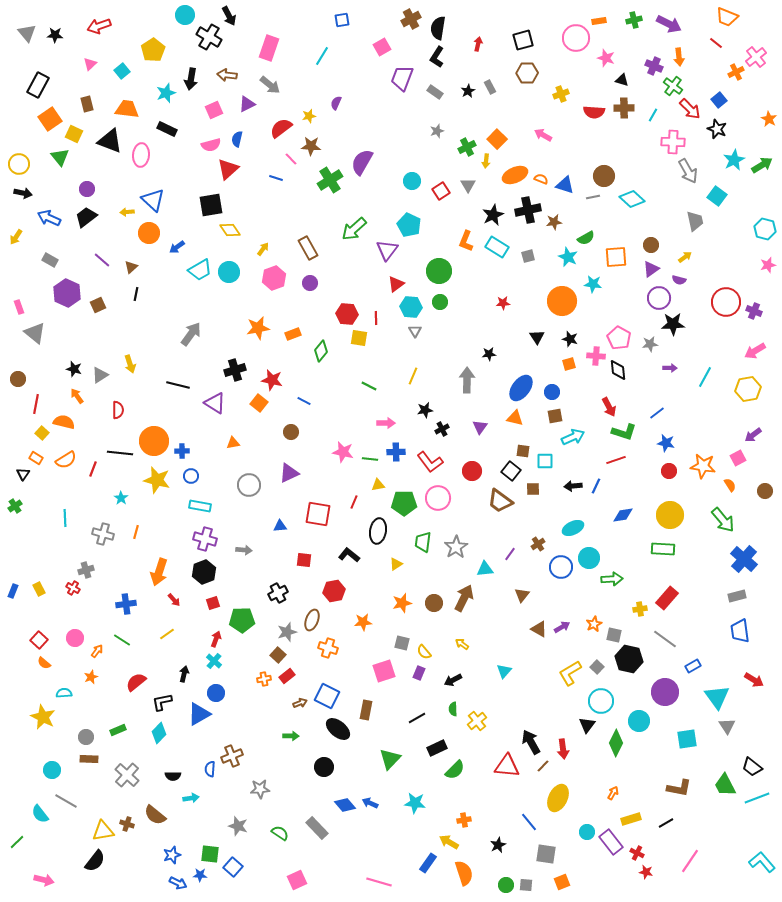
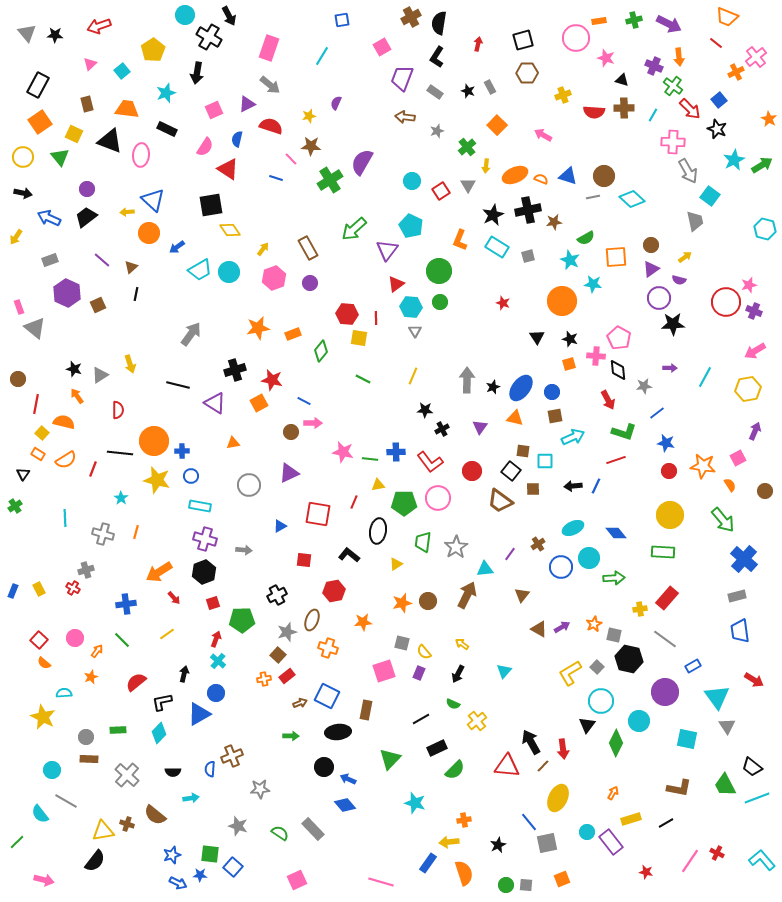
brown cross at (411, 19): moved 2 px up
black semicircle at (438, 28): moved 1 px right, 5 px up
brown arrow at (227, 75): moved 178 px right, 42 px down
black arrow at (191, 79): moved 6 px right, 6 px up
black star at (468, 91): rotated 24 degrees counterclockwise
yellow cross at (561, 94): moved 2 px right, 1 px down
orange square at (50, 119): moved 10 px left, 3 px down
red semicircle at (281, 128): moved 10 px left, 2 px up; rotated 55 degrees clockwise
orange square at (497, 139): moved 14 px up
pink semicircle at (211, 145): moved 6 px left, 2 px down; rotated 42 degrees counterclockwise
green cross at (467, 147): rotated 12 degrees counterclockwise
yellow arrow at (486, 161): moved 5 px down
yellow circle at (19, 164): moved 4 px right, 7 px up
red triangle at (228, 169): rotated 45 degrees counterclockwise
blue triangle at (565, 185): moved 3 px right, 9 px up
cyan square at (717, 196): moved 7 px left
cyan pentagon at (409, 225): moved 2 px right, 1 px down
orange L-shape at (466, 241): moved 6 px left, 1 px up
cyan star at (568, 257): moved 2 px right, 3 px down
gray rectangle at (50, 260): rotated 49 degrees counterclockwise
pink star at (768, 265): moved 19 px left, 20 px down
red star at (503, 303): rotated 24 degrees clockwise
gray triangle at (35, 333): moved 5 px up
gray star at (650, 344): moved 6 px left, 42 px down
black star at (489, 354): moved 4 px right, 33 px down; rotated 16 degrees counterclockwise
green line at (369, 386): moved 6 px left, 7 px up
orange square at (259, 403): rotated 24 degrees clockwise
red arrow at (609, 407): moved 1 px left, 7 px up
black star at (425, 410): rotated 14 degrees clockwise
pink arrow at (386, 423): moved 73 px left
purple arrow at (753, 435): moved 2 px right, 4 px up; rotated 150 degrees clockwise
orange rectangle at (36, 458): moved 2 px right, 4 px up
blue diamond at (623, 515): moved 7 px left, 18 px down; rotated 60 degrees clockwise
blue triangle at (280, 526): rotated 24 degrees counterclockwise
green rectangle at (663, 549): moved 3 px down
orange arrow at (159, 572): rotated 40 degrees clockwise
green arrow at (612, 579): moved 2 px right, 1 px up
black cross at (278, 593): moved 1 px left, 2 px down
brown arrow at (464, 598): moved 3 px right, 3 px up
red arrow at (174, 600): moved 2 px up
brown circle at (434, 603): moved 6 px left, 2 px up
green line at (122, 640): rotated 12 degrees clockwise
cyan cross at (214, 661): moved 4 px right
black arrow at (453, 680): moved 5 px right, 6 px up; rotated 36 degrees counterclockwise
green semicircle at (453, 709): moved 5 px up; rotated 64 degrees counterclockwise
black line at (417, 718): moved 4 px right, 1 px down
black ellipse at (338, 729): moved 3 px down; rotated 45 degrees counterclockwise
green rectangle at (118, 730): rotated 21 degrees clockwise
cyan square at (687, 739): rotated 20 degrees clockwise
black semicircle at (173, 776): moved 4 px up
blue arrow at (370, 803): moved 22 px left, 24 px up
cyan star at (415, 803): rotated 10 degrees clockwise
gray rectangle at (317, 828): moved 4 px left, 1 px down
yellow arrow at (449, 842): rotated 36 degrees counterclockwise
red cross at (637, 853): moved 80 px right
gray square at (546, 854): moved 1 px right, 11 px up; rotated 20 degrees counterclockwise
cyan L-shape at (762, 862): moved 2 px up
pink line at (379, 882): moved 2 px right
orange square at (562, 882): moved 3 px up
